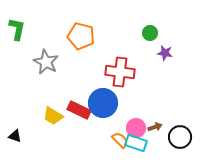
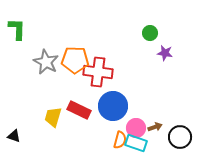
green L-shape: rotated 10 degrees counterclockwise
orange pentagon: moved 6 px left, 24 px down; rotated 12 degrees counterclockwise
red cross: moved 22 px left
blue circle: moved 10 px right, 3 px down
yellow trapezoid: moved 1 px down; rotated 75 degrees clockwise
black triangle: moved 1 px left
orange semicircle: rotated 60 degrees clockwise
